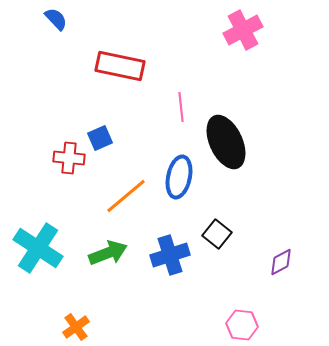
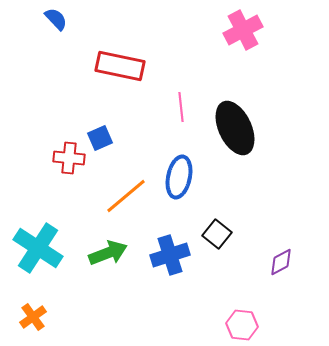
black ellipse: moved 9 px right, 14 px up
orange cross: moved 43 px left, 10 px up
